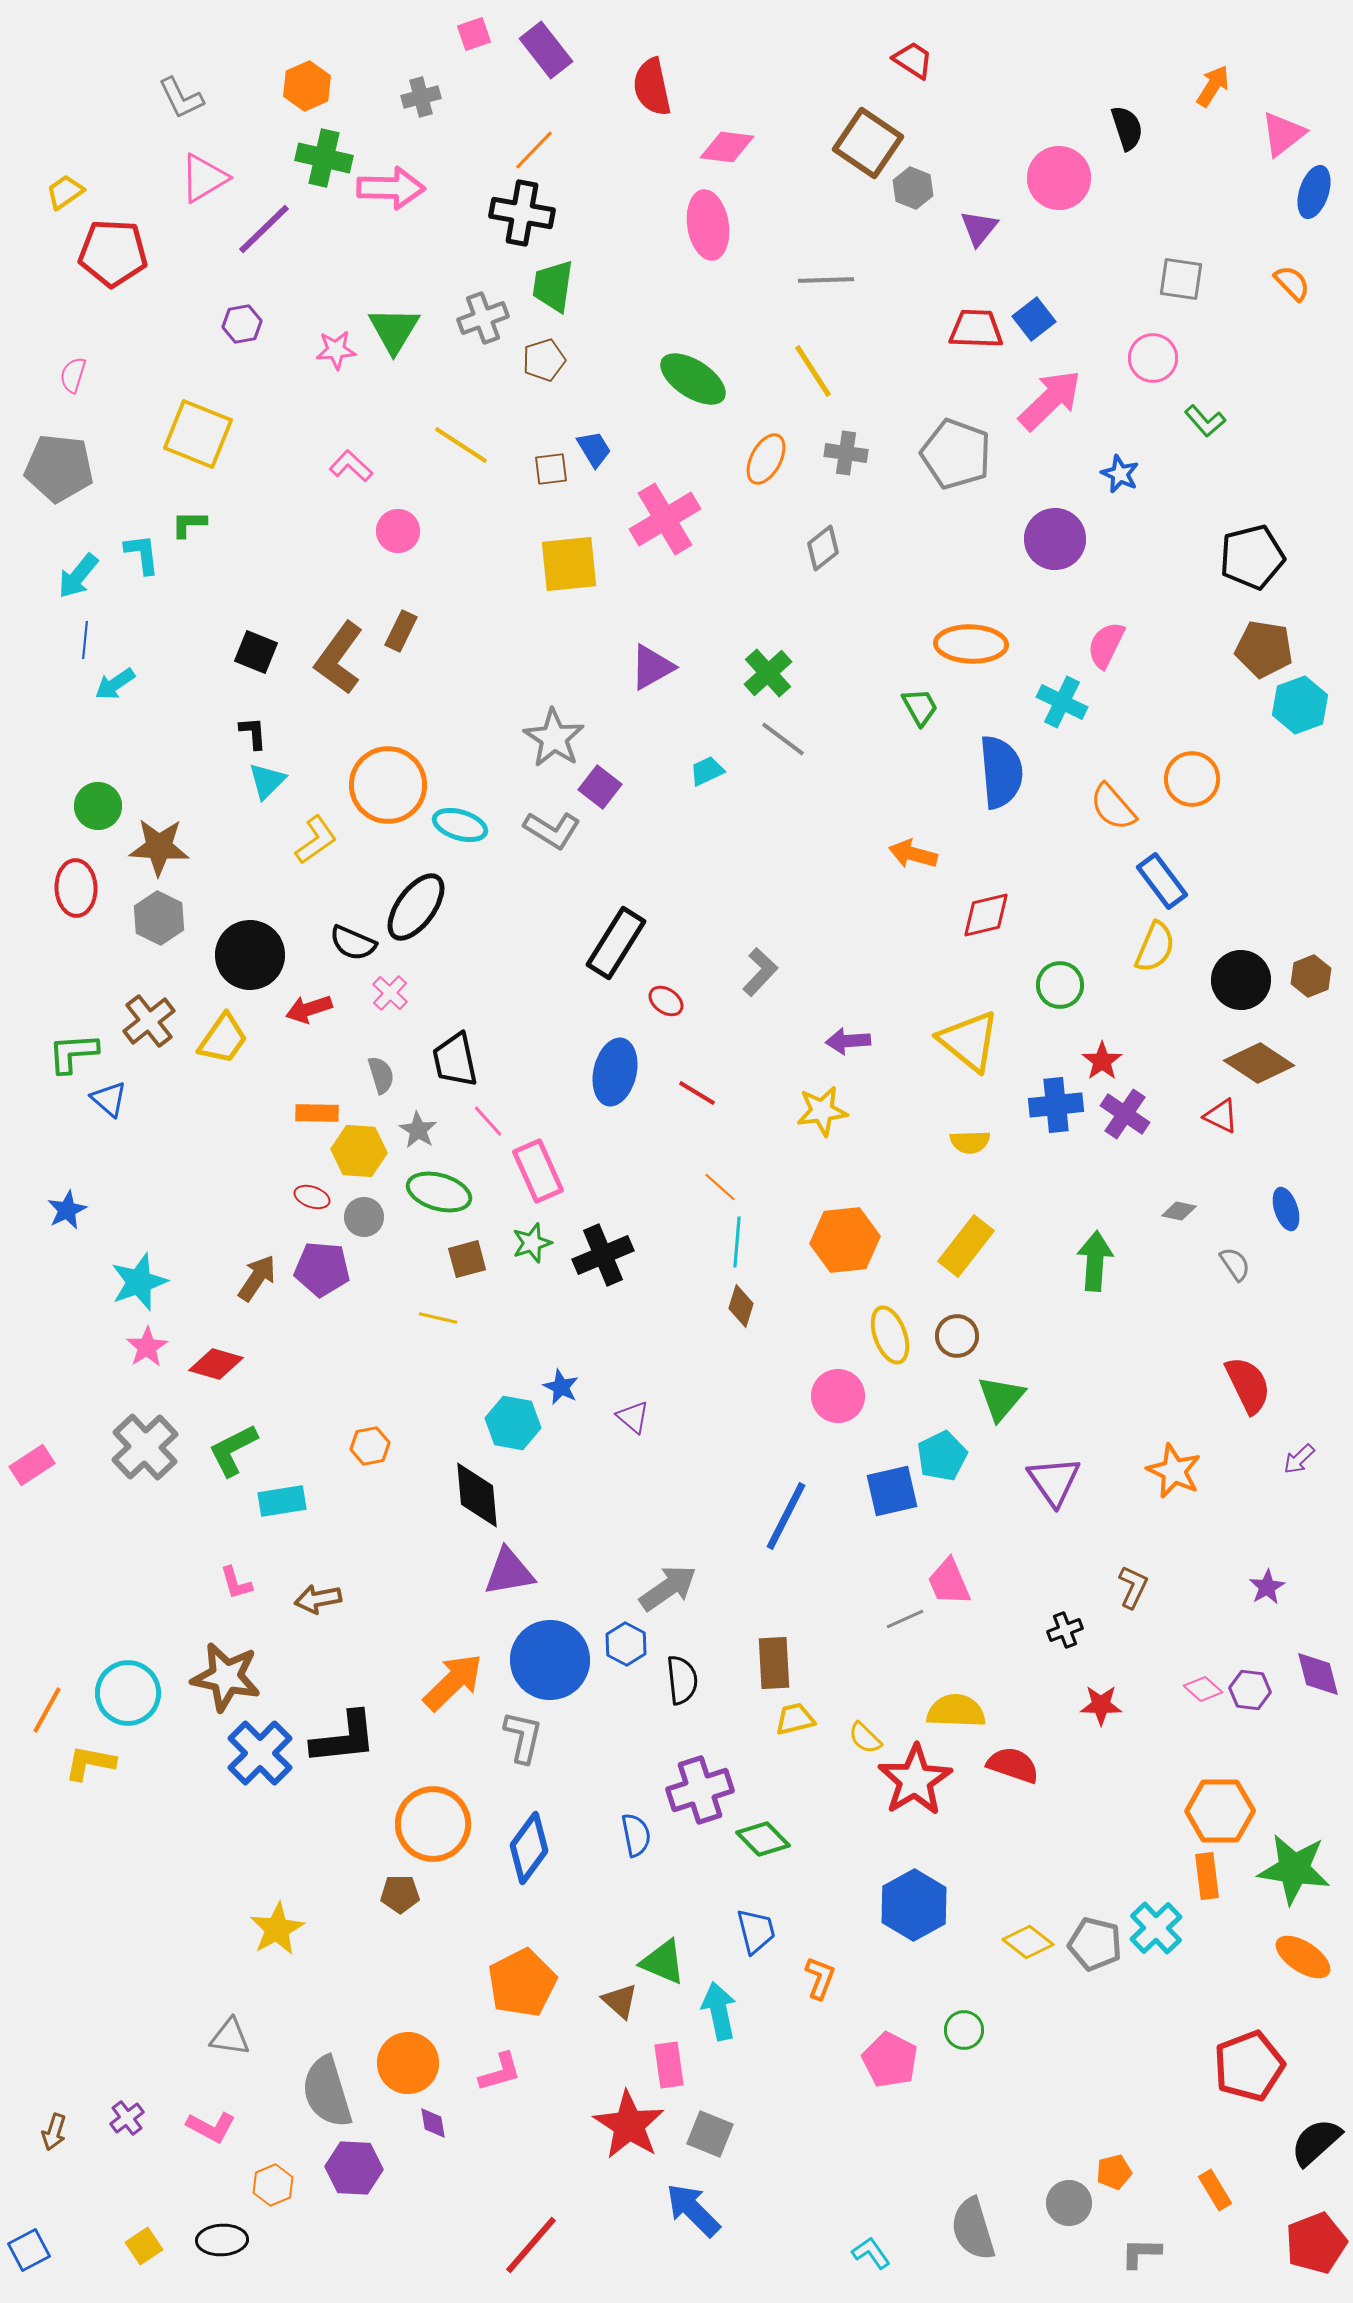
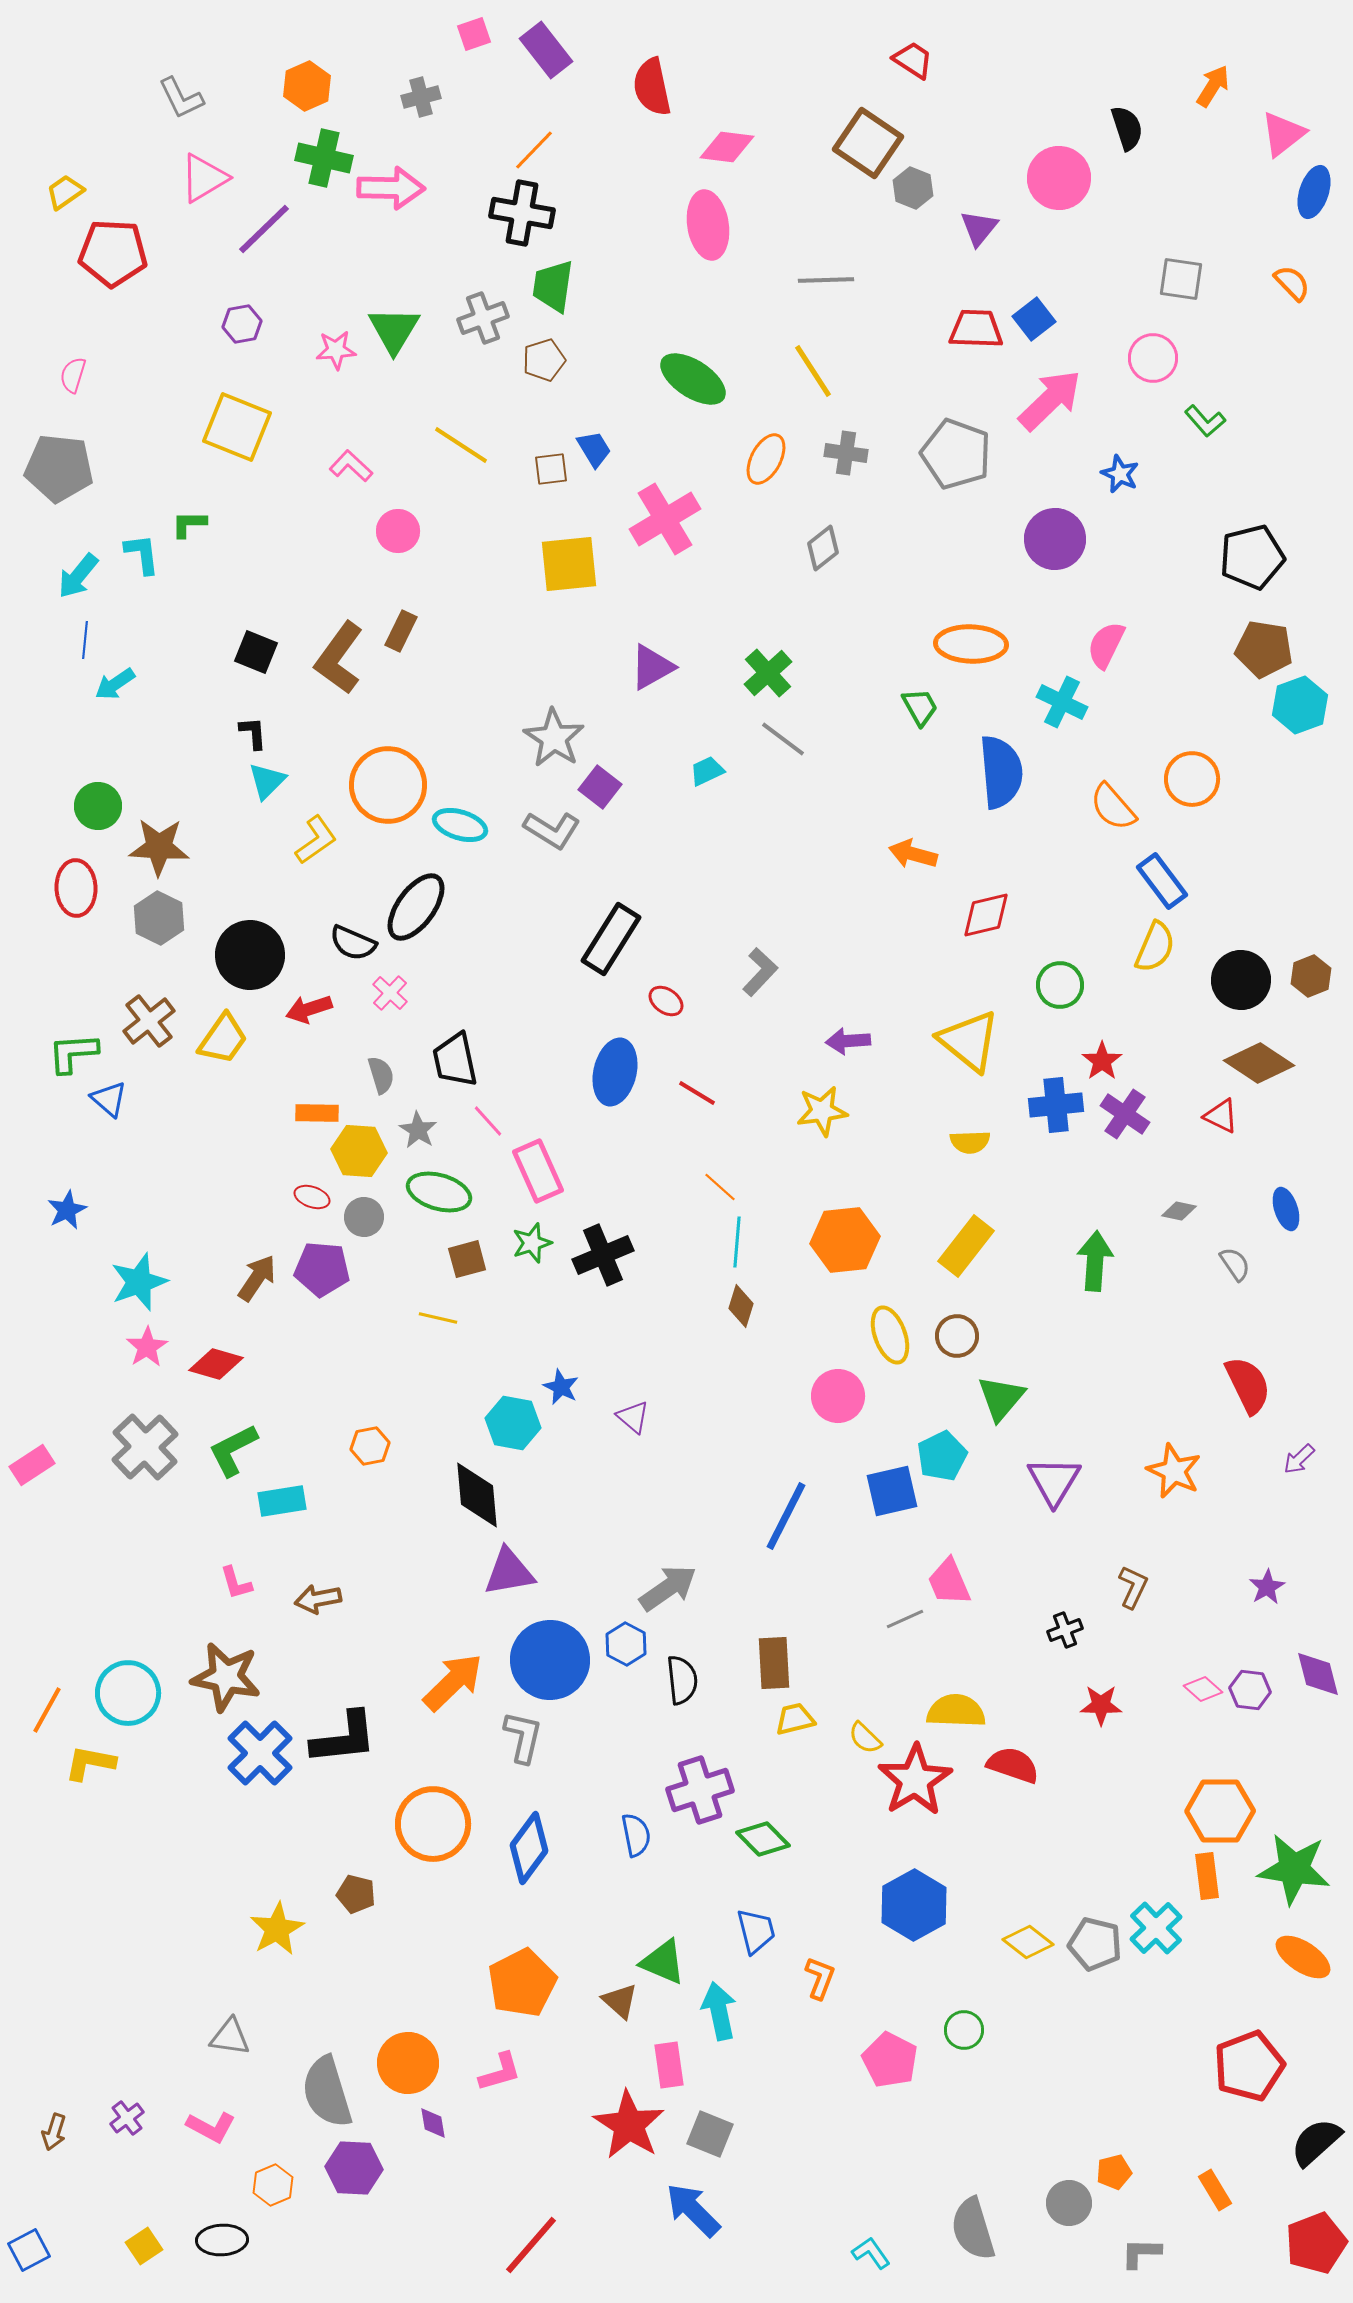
yellow square at (198, 434): moved 39 px right, 7 px up
black rectangle at (616, 943): moved 5 px left, 4 px up
purple triangle at (1054, 1481): rotated 6 degrees clockwise
brown pentagon at (400, 1894): moved 44 px left; rotated 15 degrees clockwise
